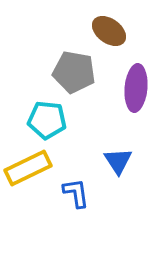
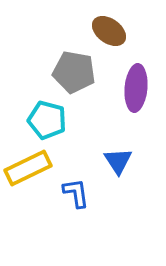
cyan pentagon: rotated 9 degrees clockwise
